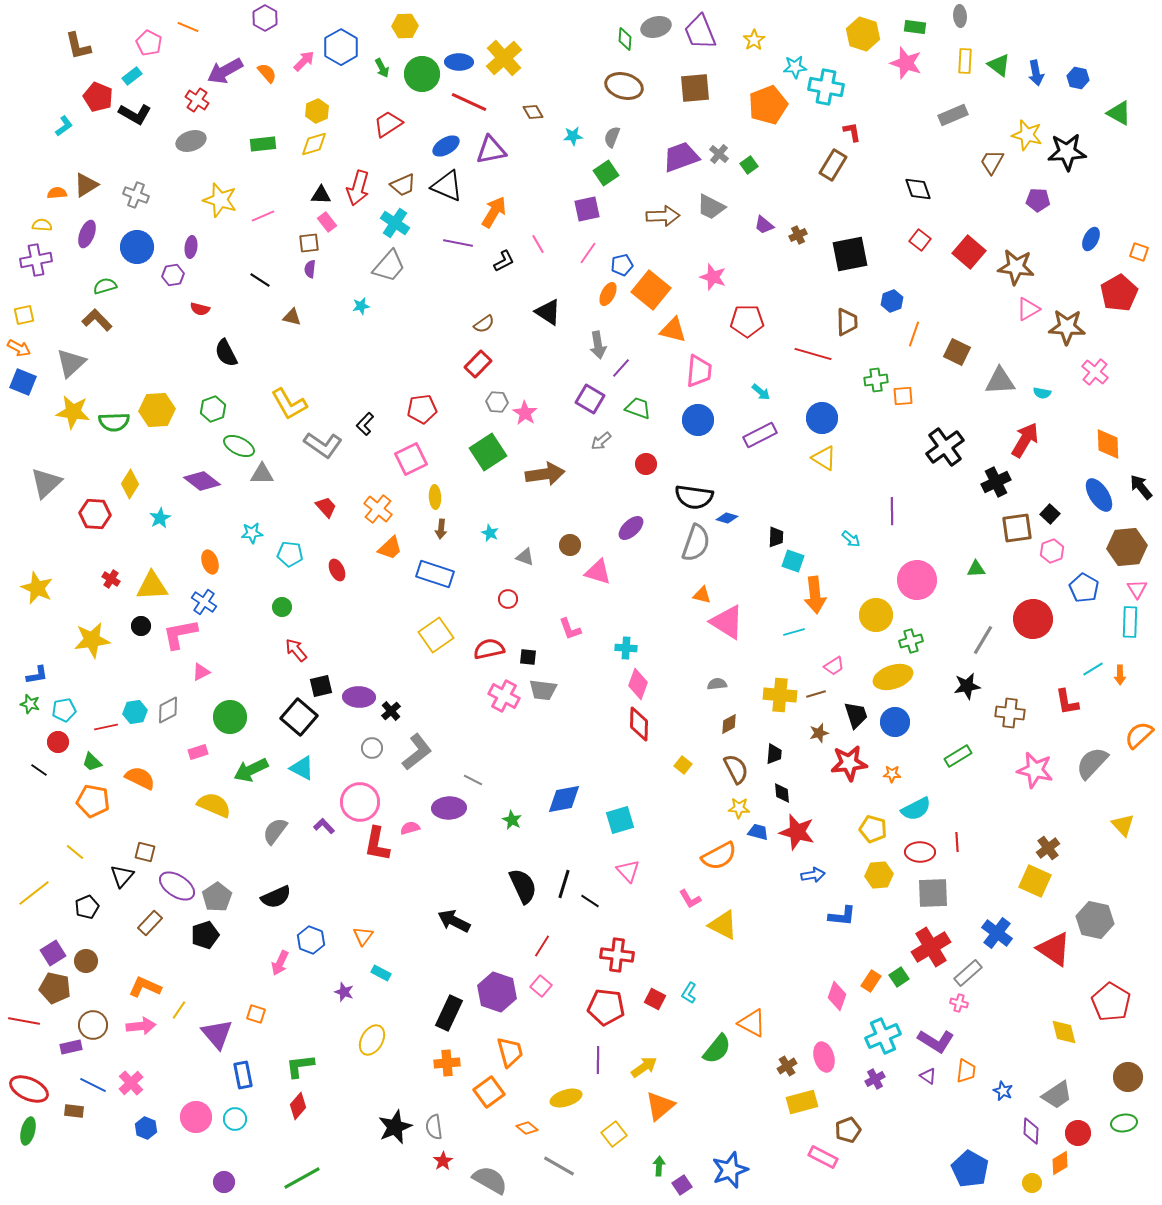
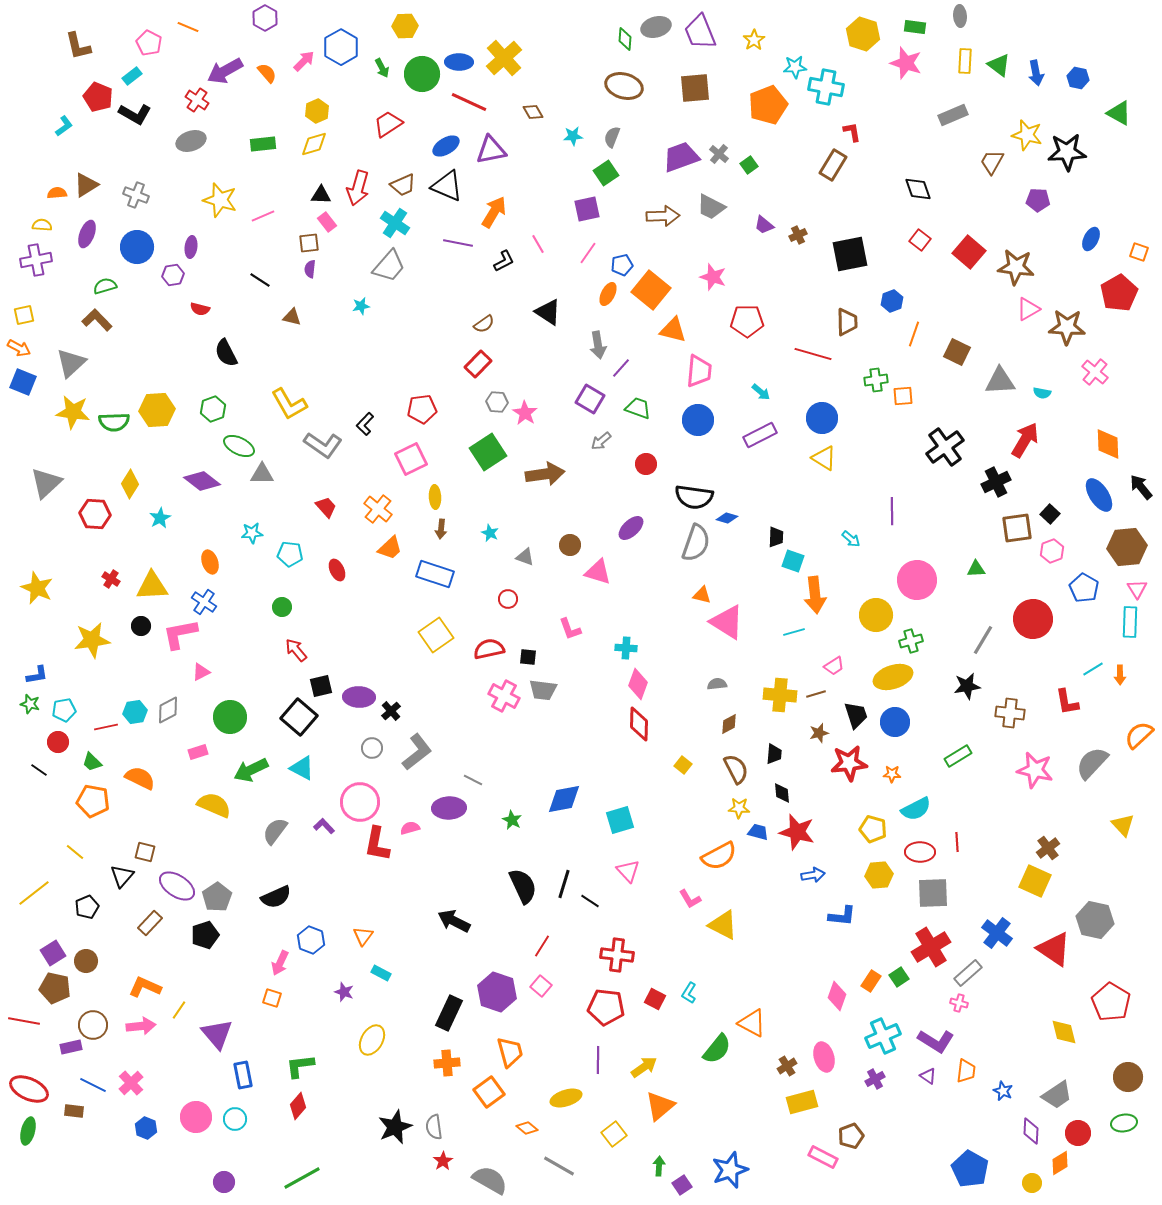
orange square at (256, 1014): moved 16 px right, 16 px up
brown pentagon at (848, 1130): moved 3 px right, 6 px down
